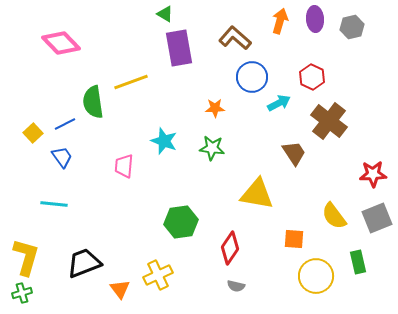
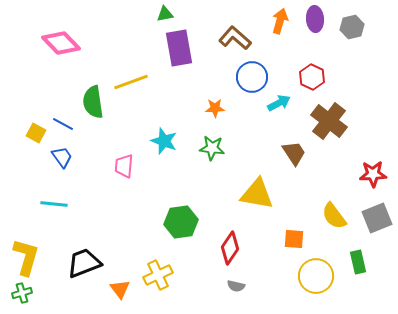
green triangle: rotated 42 degrees counterclockwise
blue line: moved 2 px left; rotated 55 degrees clockwise
yellow square: moved 3 px right; rotated 18 degrees counterclockwise
